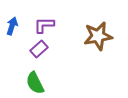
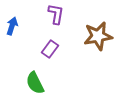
purple L-shape: moved 12 px right, 11 px up; rotated 100 degrees clockwise
purple rectangle: moved 11 px right; rotated 12 degrees counterclockwise
